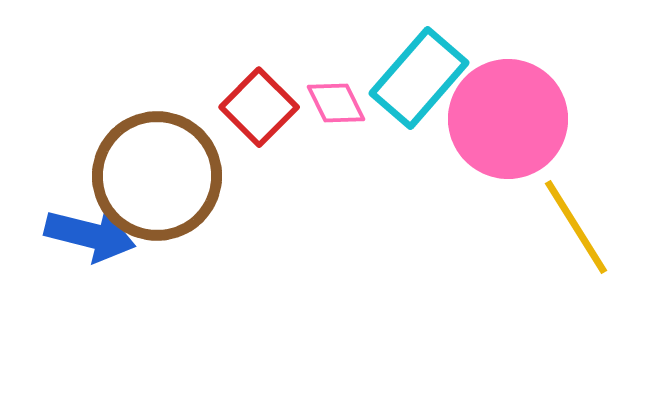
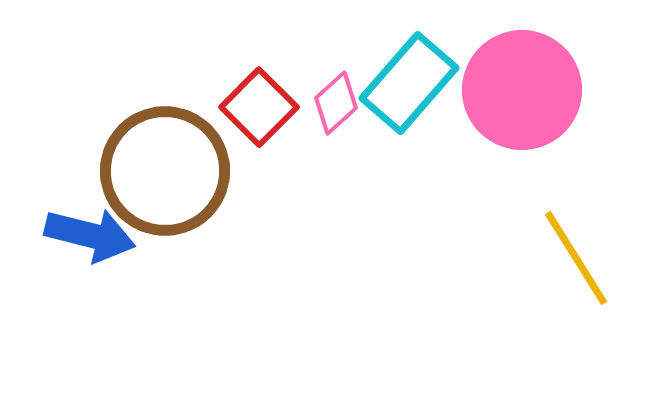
cyan rectangle: moved 10 px left, 5 px down
pink diamond: rotated 74 degrees clockwise
pink circle: moved 14 px right, 29 px up
brown circle: moved 8 px right, 5 px up
yellow line: moved 31 px down
